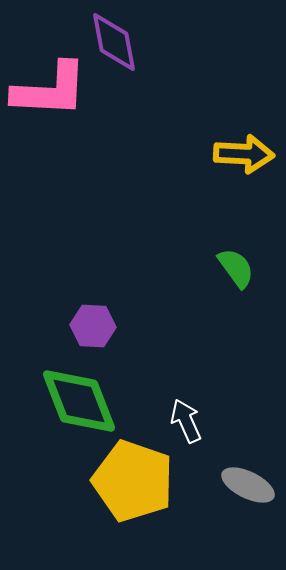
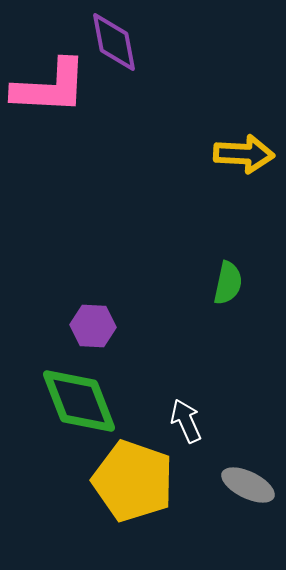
pink L-shape: moved 3 px up
green semicircle: moved 8 px left, 15 px down; rotated 48 degrees clockwise
